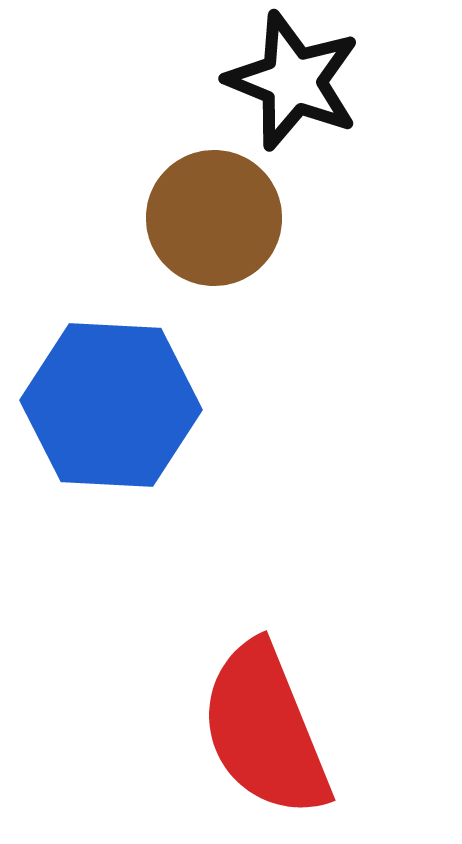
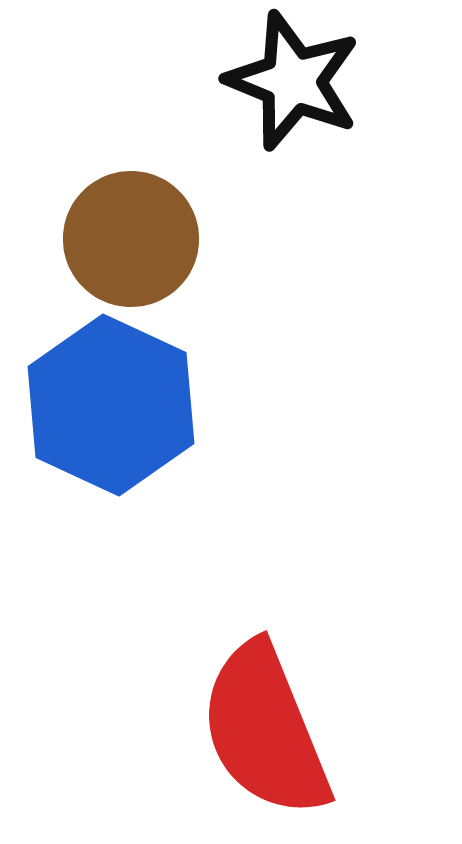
brown circle: moved 83 px left, 21 px down
blue hexagon: rotated 22 degrees clockwise
